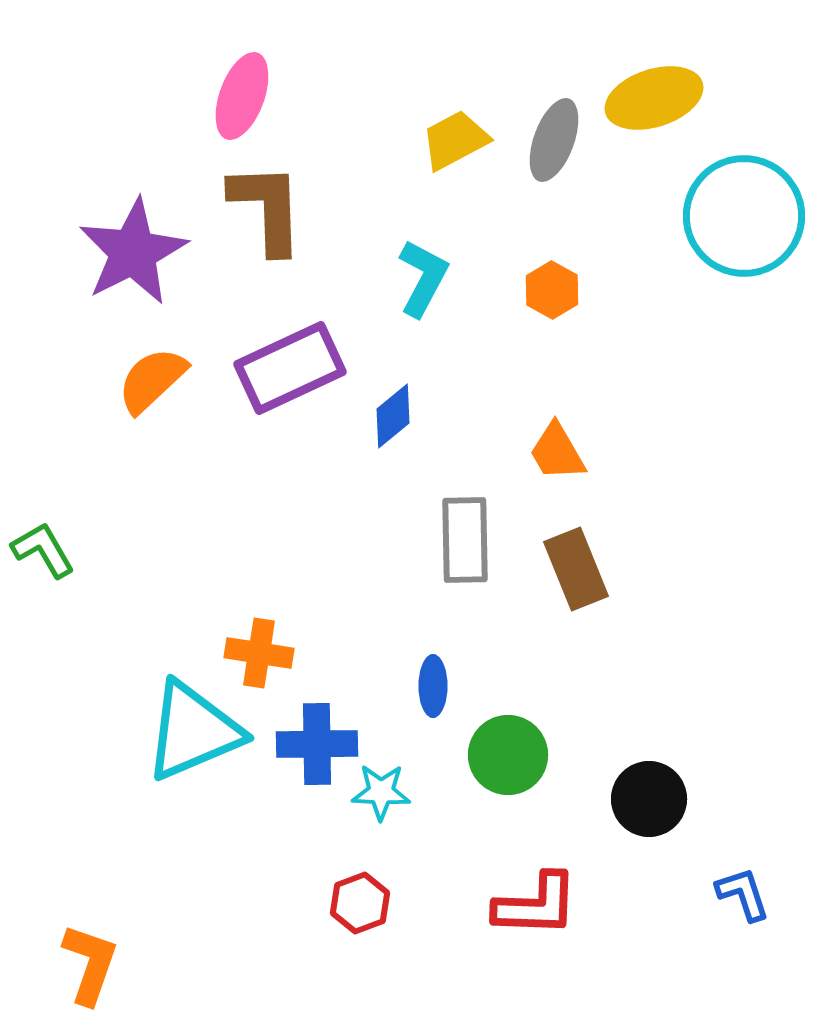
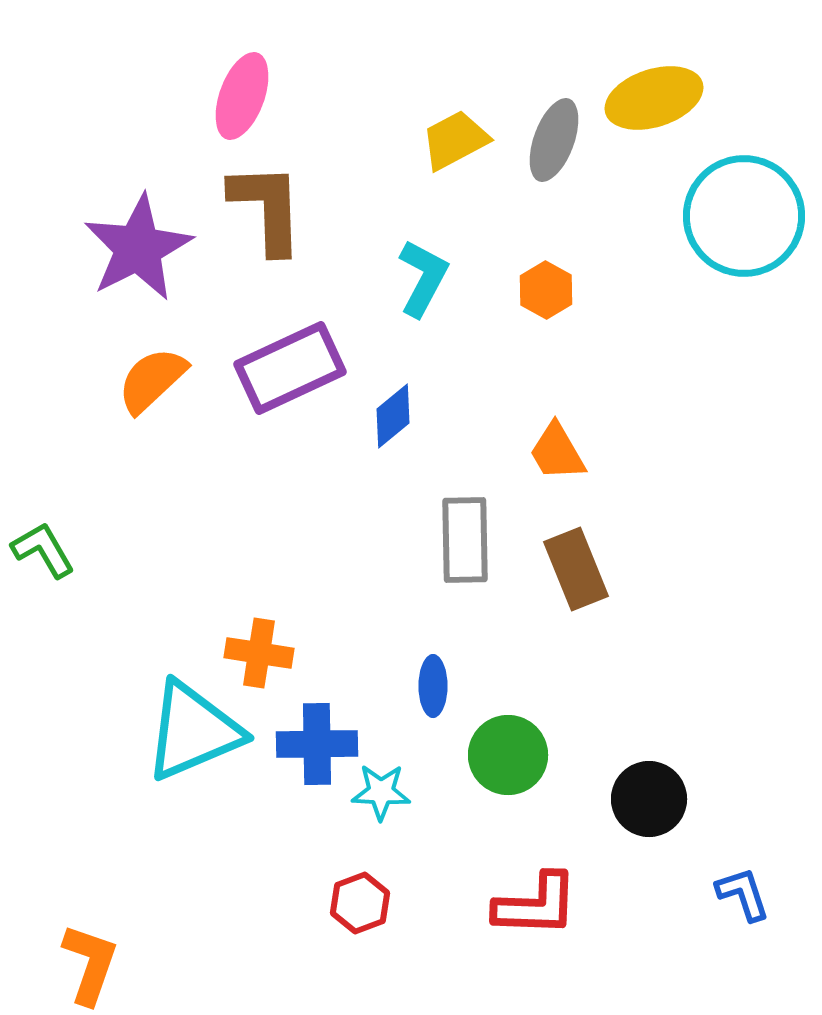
purple star: moved 5 px right, 4 px up
orange hexagon: moved 6 px left
